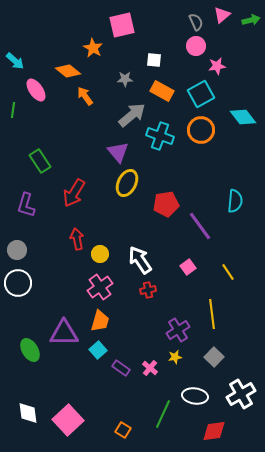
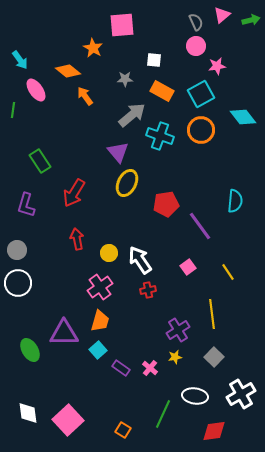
pink square at (122, 25): rotated 8 degrees clockwise
cyan arrow at (15, 61): moved 5 px right, 1 px up; rotated 12 degrees clockwise
yellow circle at (100, 254): moved 9 px right, 1 px up
